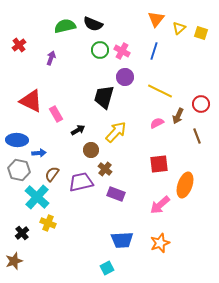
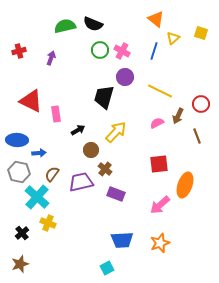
orange triangle: rotated 30 degrees counterclockwise
yellow triangle: moved 6 px left, 10 px down
red cross: moved 6 px down; rotated 24 degrees clockwise
pink rectangle: rotated 21 degrees clockwise
gray hexagon: moved 2 px down
brown star: moved 6 px right, 3 px down
